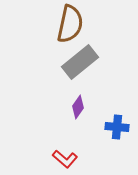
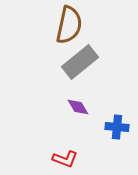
brown semicircle: moved 1 px left, 1 px down
purple diamond: rotated 65 degrees counterclockwise
red L-shape: rotated 20 degrees counterclockwise
